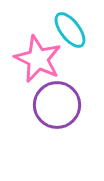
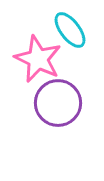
purple circle: moved 1 px right, 2 px up
